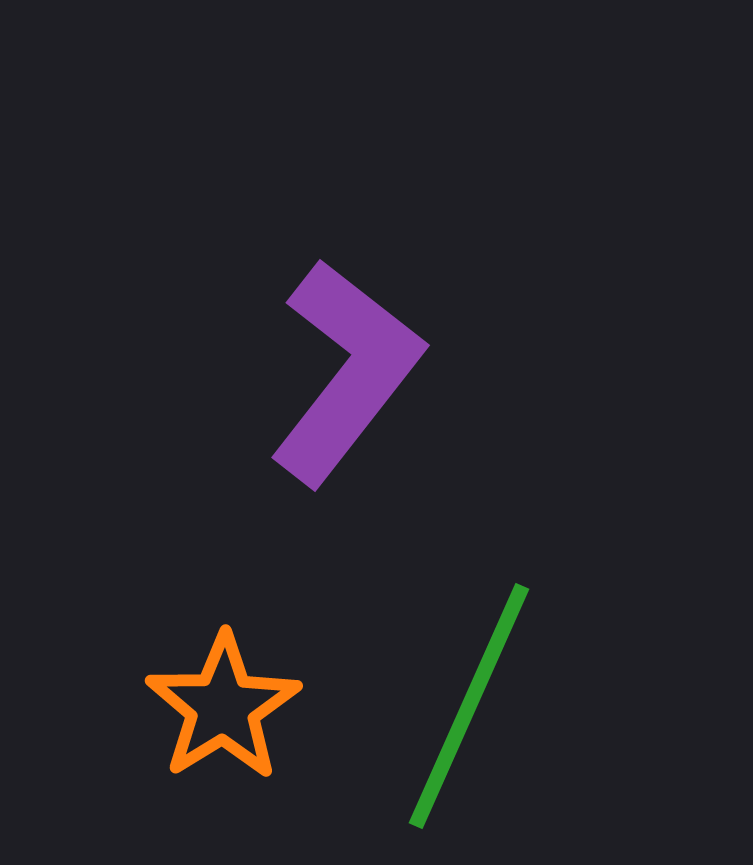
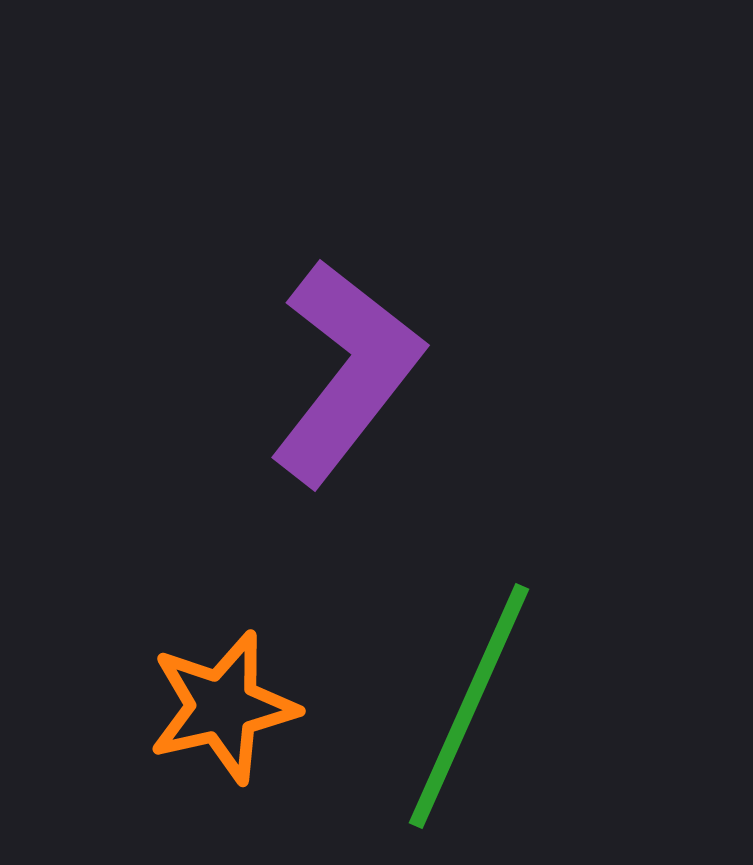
orange star: rotated 19 degrees clockwise
